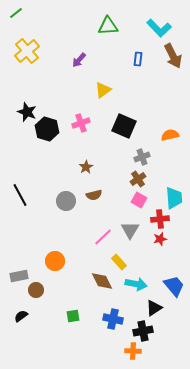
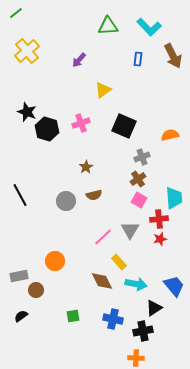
cyan L-shape: moved 10 px left, 1 px up
red cross: moved 1 px left
orange cross: moved 3 px right, 7 px down
